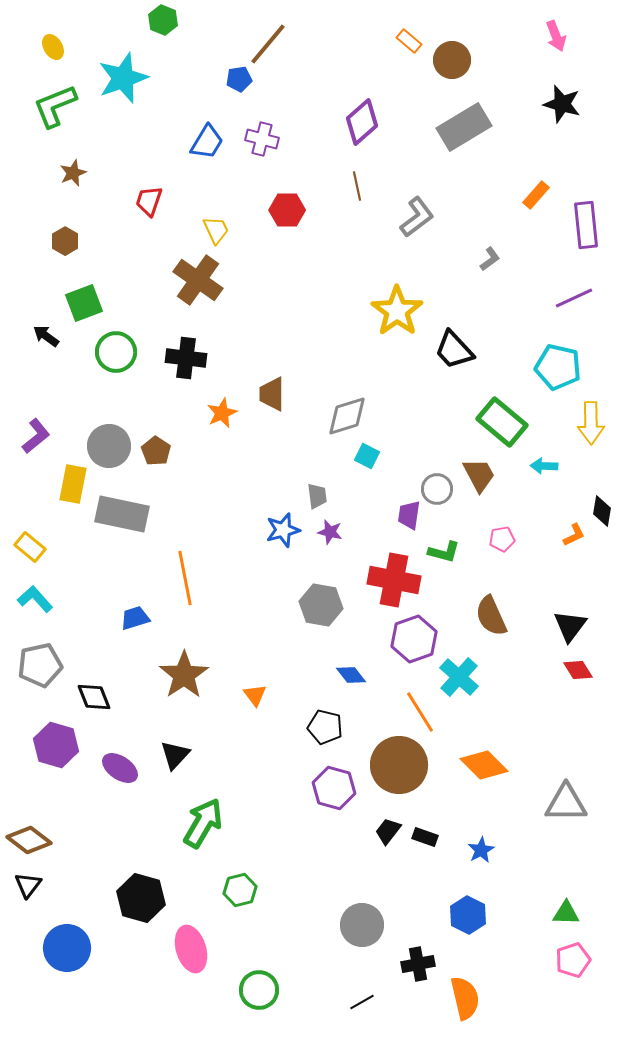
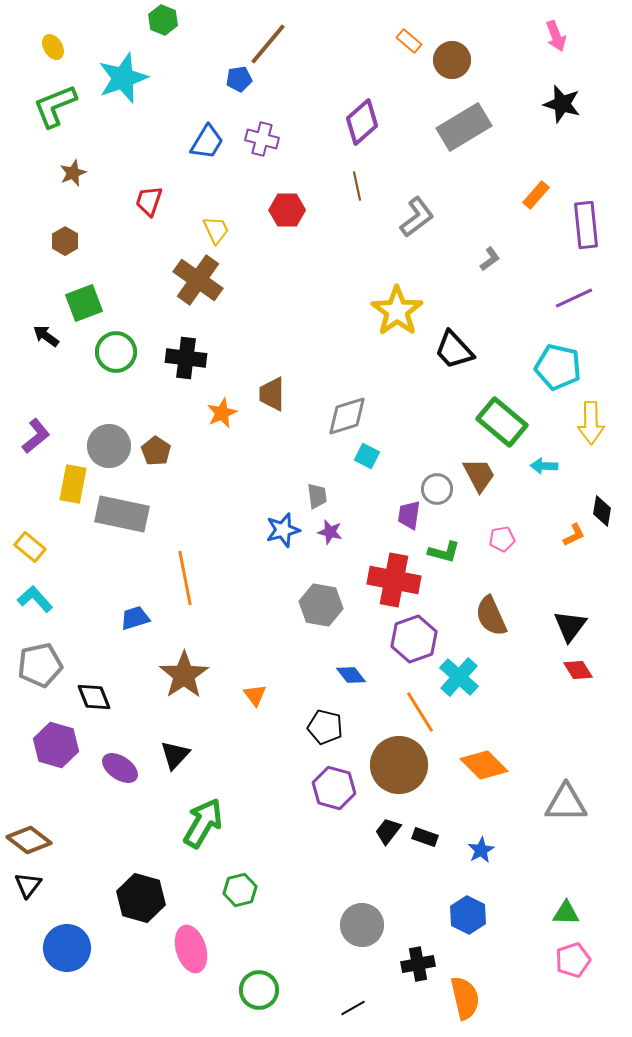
black line at (362, 1002): moved 9 px left, 6 px down
